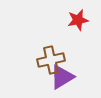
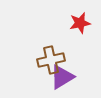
red star: moved 2 px right, 3 px down
